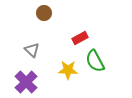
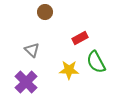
brown circle: moved 1 px right, 1 px up
green semicircle: moved 1 px right, 1 px down
yellow star: moved 1 px right
